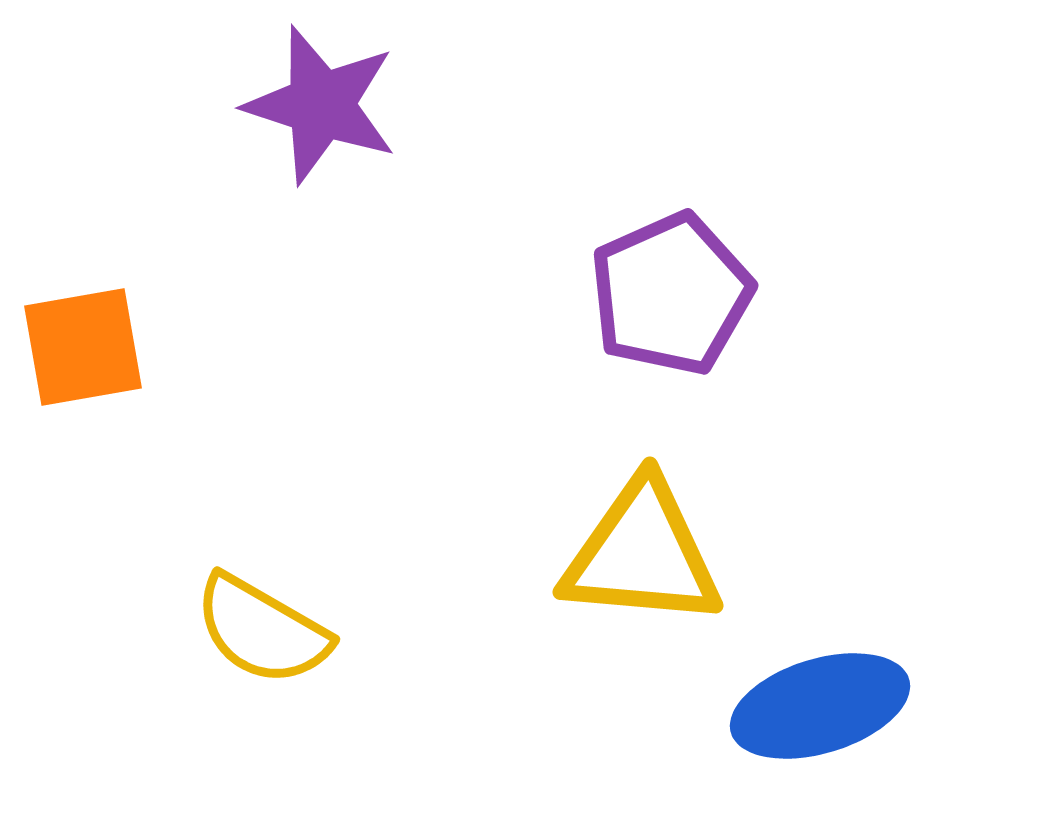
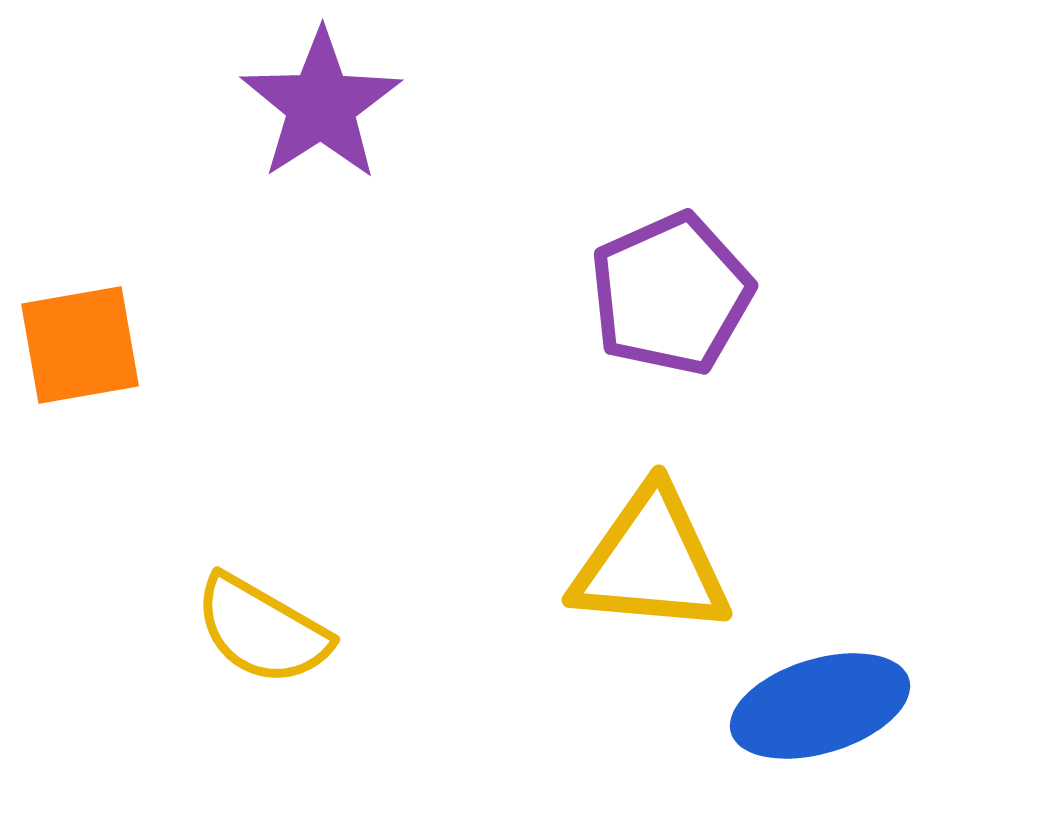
purple star: rotated 21 degrees clockwise
orange square: moved 3 px left, 2 px up
yellow triangle: moved 9 px right, 8 px down
